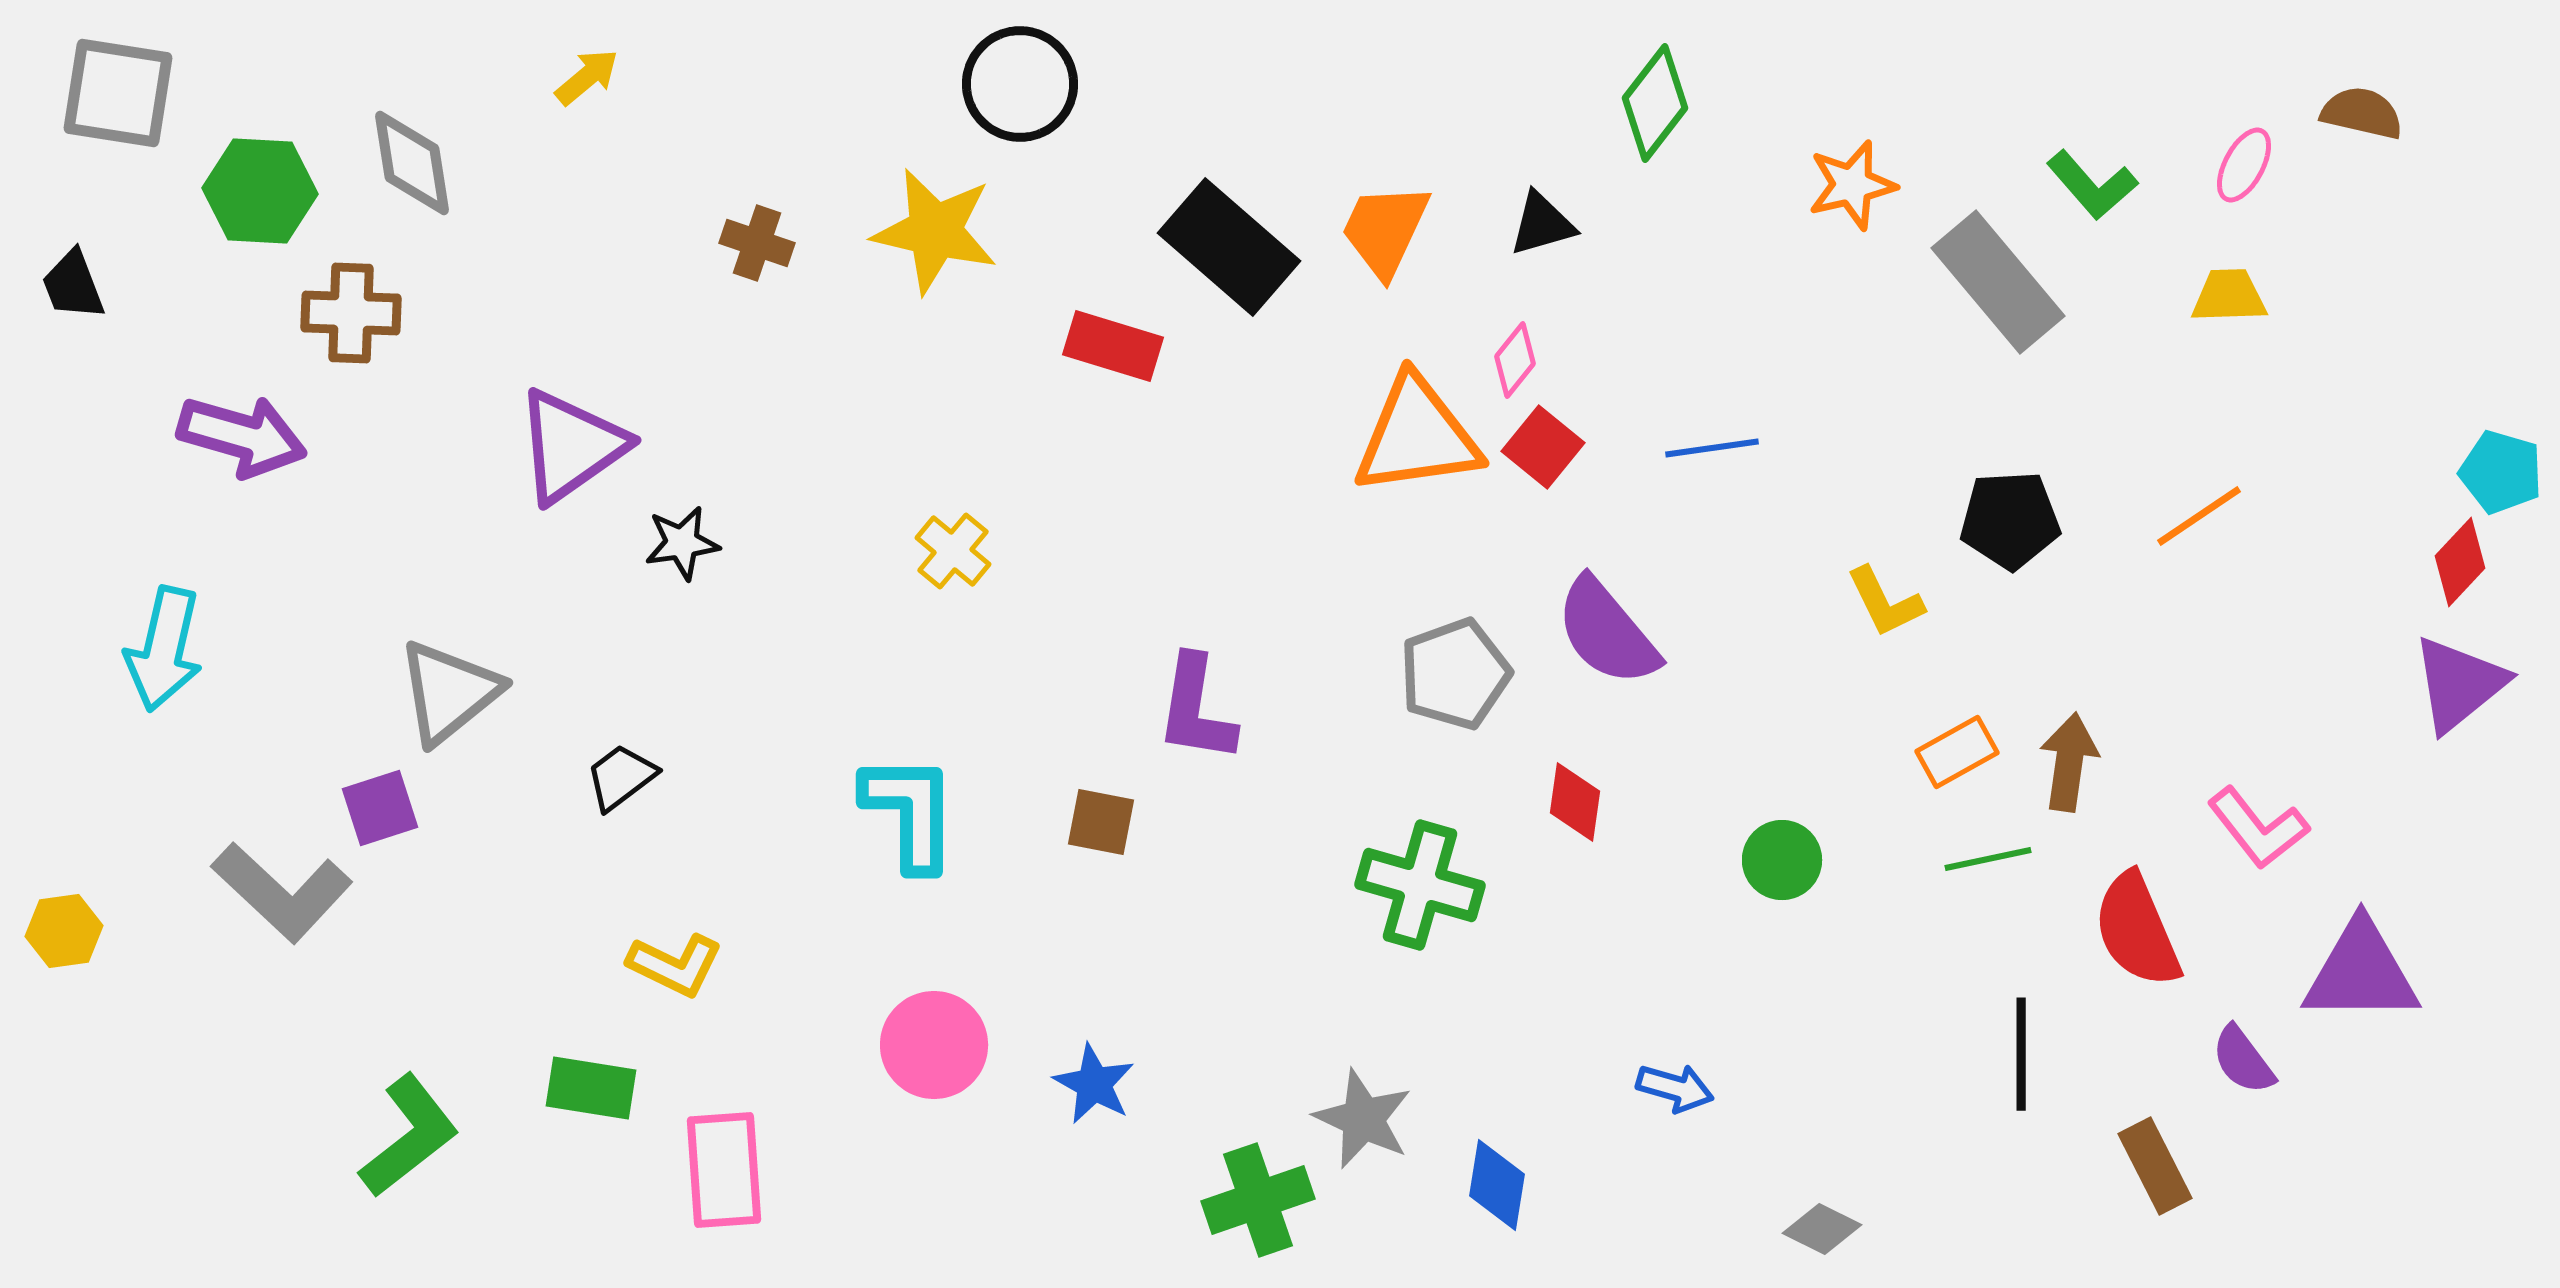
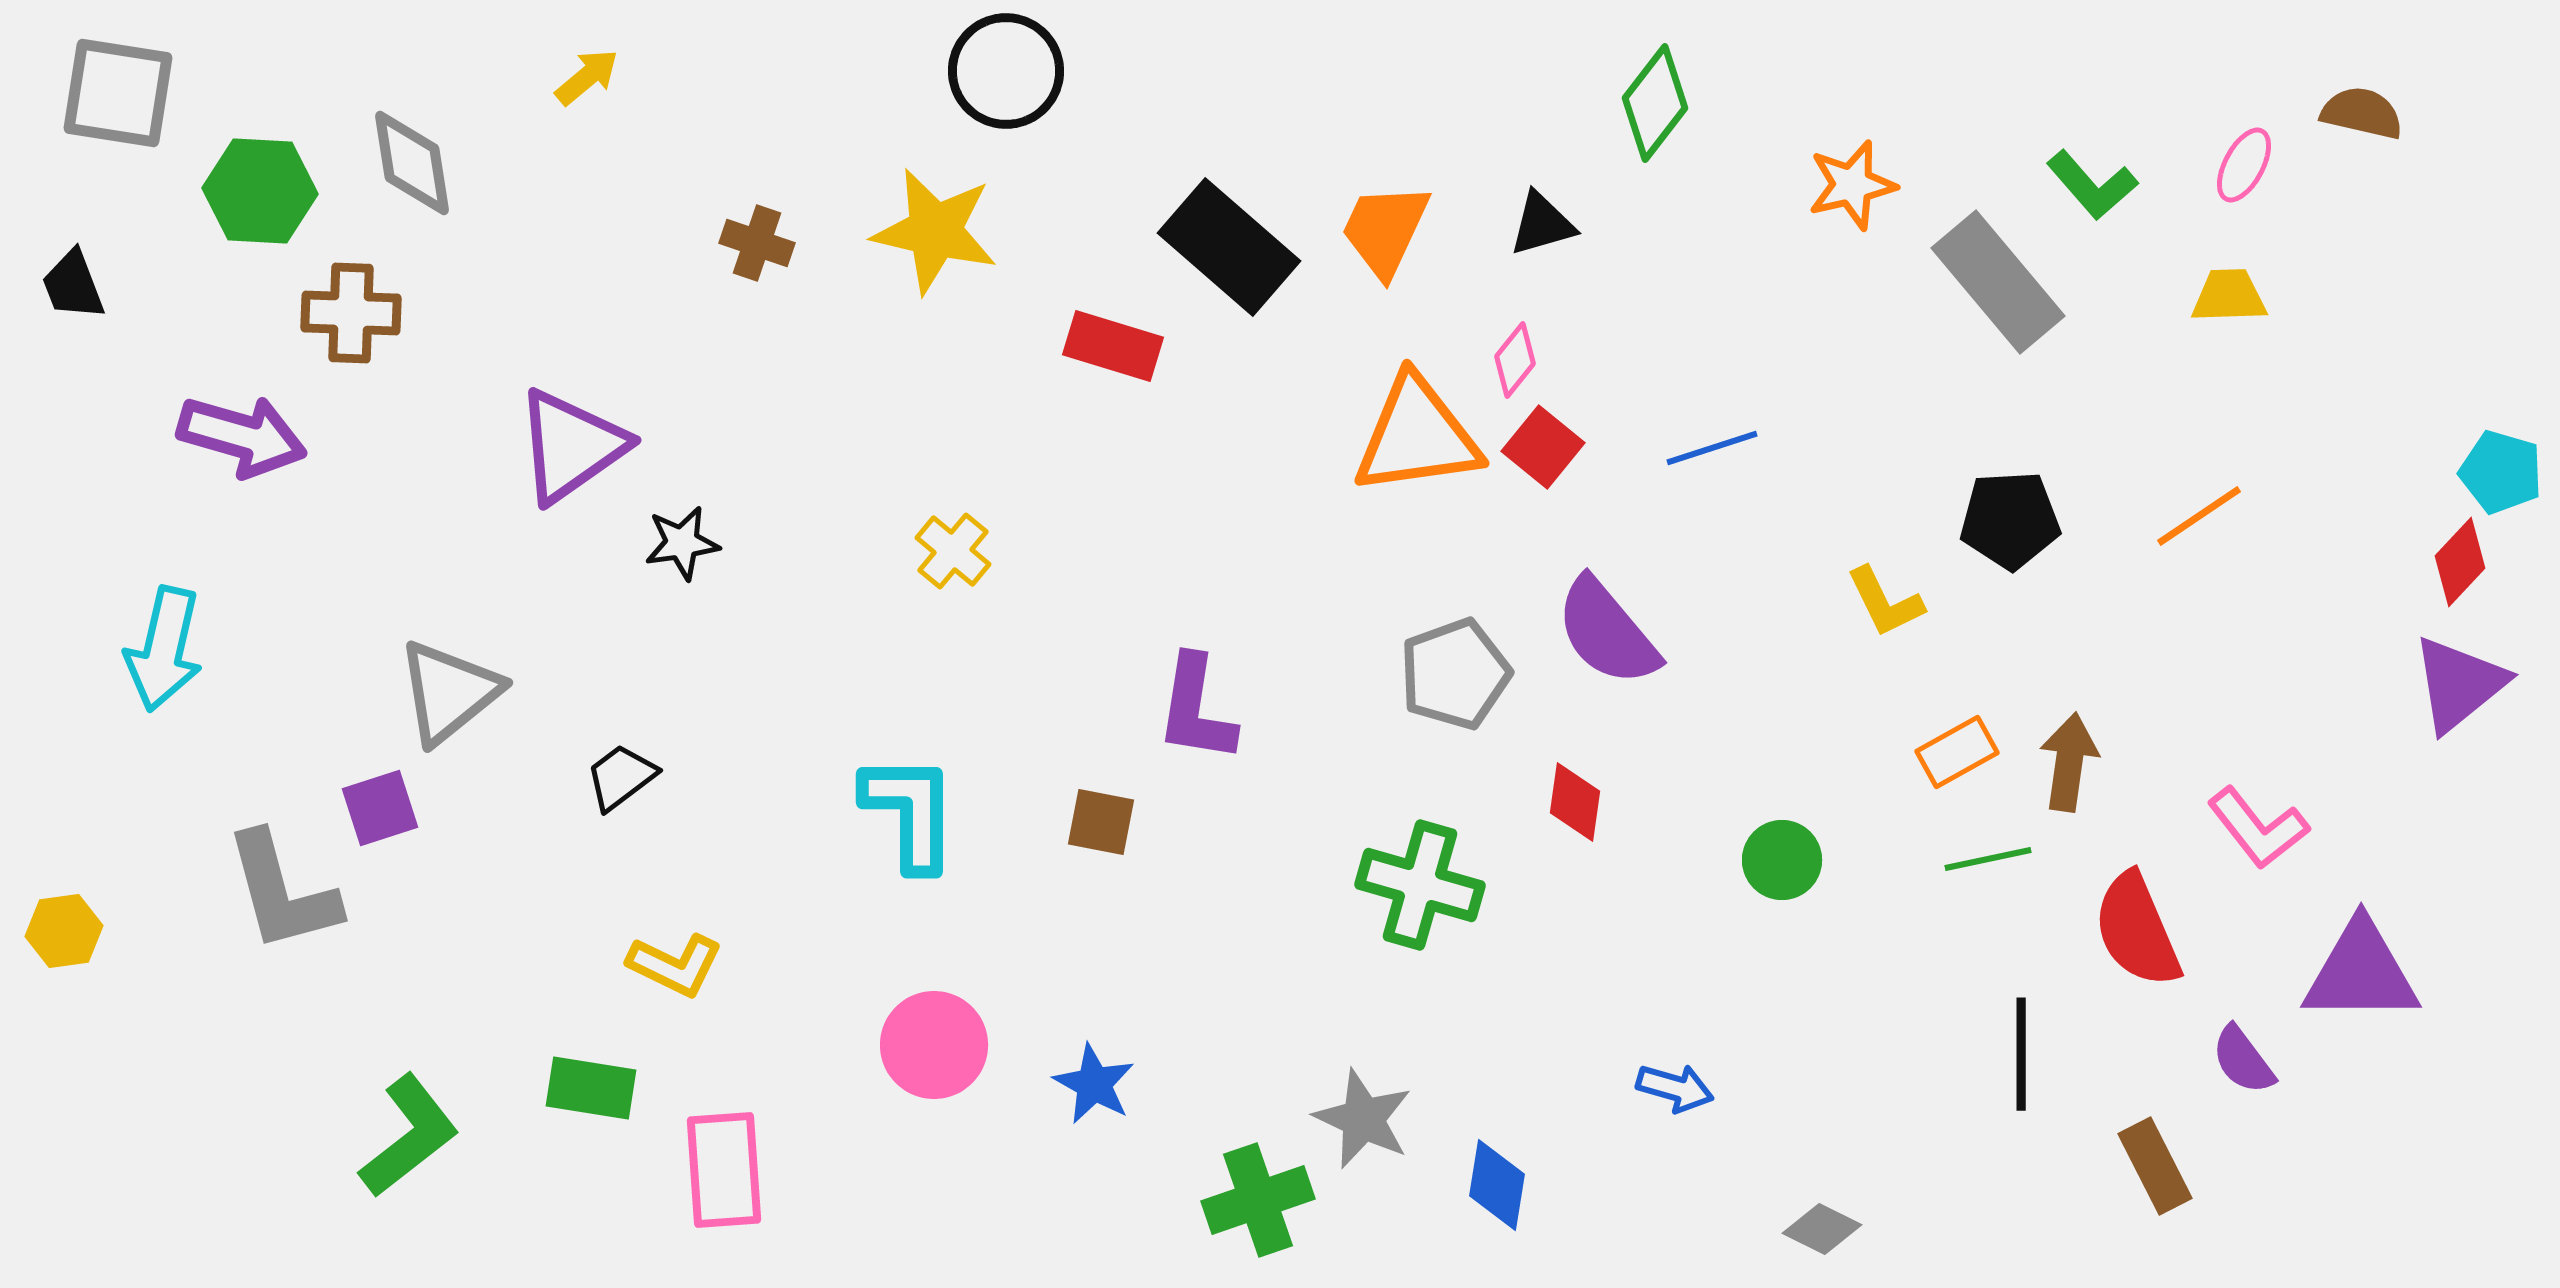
black circle at (1020, 84): moved 14 px left, 13 px up
blue line at (1712, 448): rotated 10 degrees counterclockwise
gray L-shape at (282, 892): rotated 32 degrees clockwise
